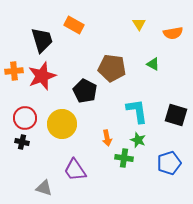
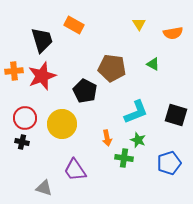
cyan L-shape: moved 1 px left, 1 px down; rotated 76 degrees clockwise
